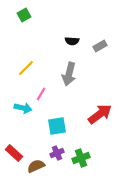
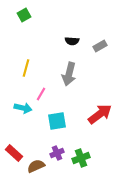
yellow line: rotated 30 degrees counterclockwise
cyan square: moved 5 px up
